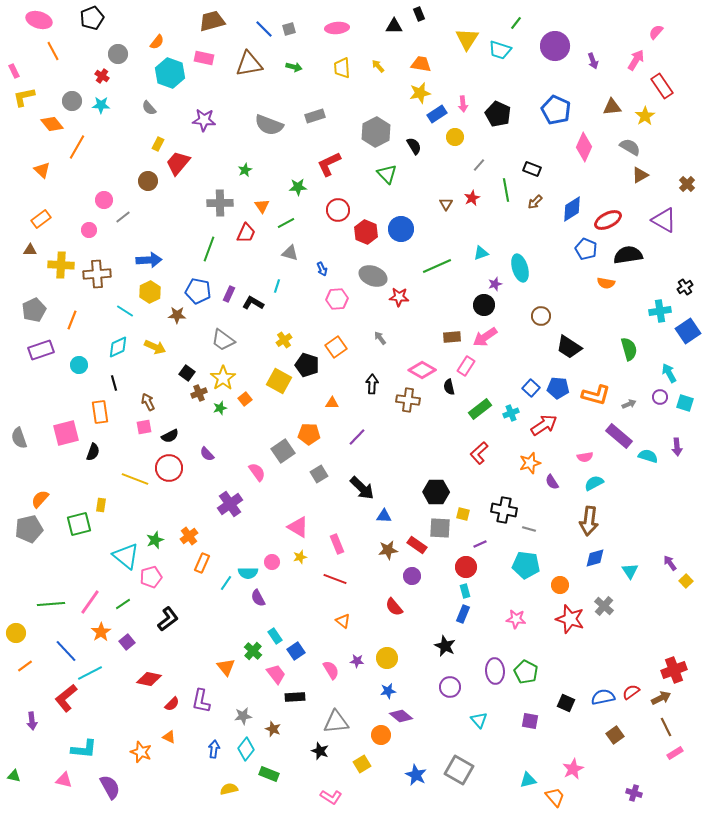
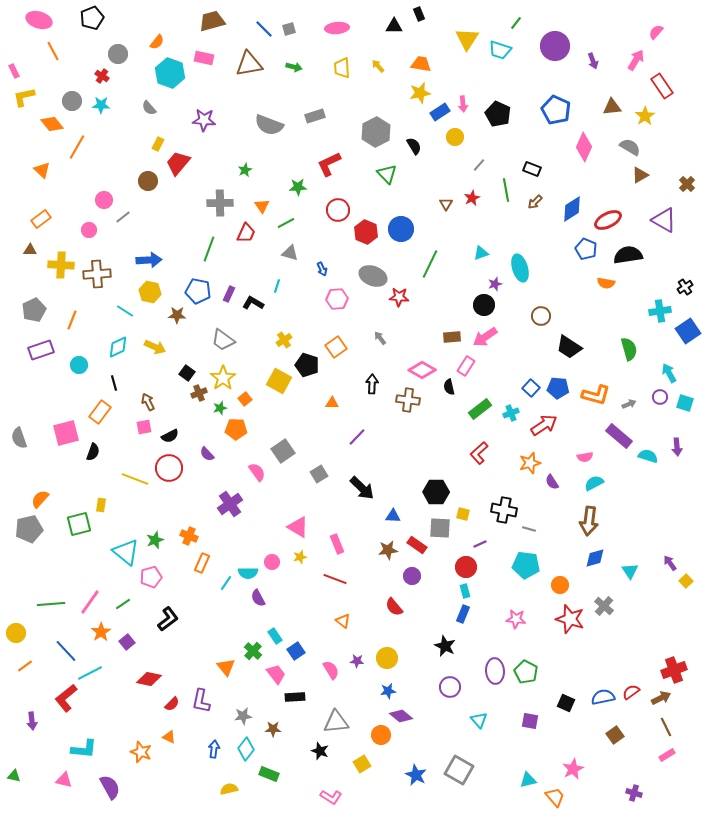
blue rectangle at (437, 114): moved 3 px right, 2 px up
green line at (437, 266): moved 7 px left, 2 px up; rotated 40 degrees counterclockwise
yellow hexagon at (150, 292): rotated 20 degrees counterclockwise
orange rectangle at (100, 412): rotated 45 degrees clockwise
orange pentagon at (309, 434): moved 73 px left, 5 px up
blue triangle at (384, 516): moved 9 px right
orange cross at (189, 536): rotated 30 degrees counterclockwise
cyan triangle at (126, 556): moved 4 px up
brown star at (273, 729): rotated 21 degrees counterclockwise
pink rectangle at (675, 753): moved 8 px left, 2 px down
